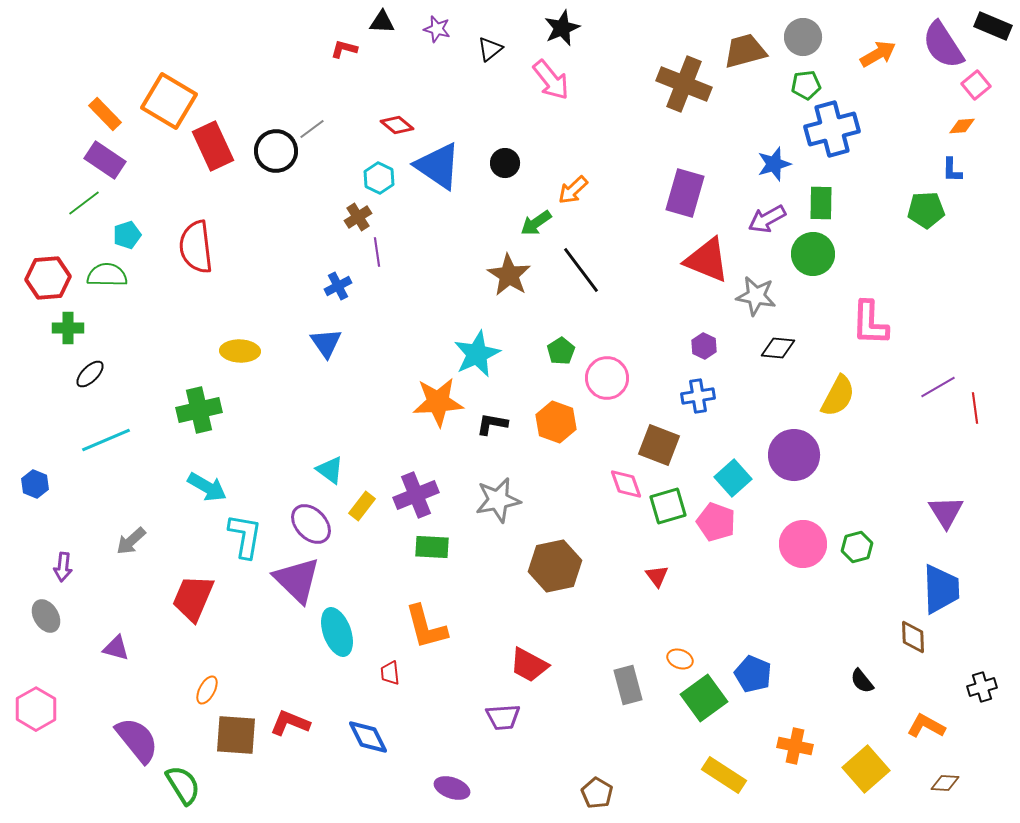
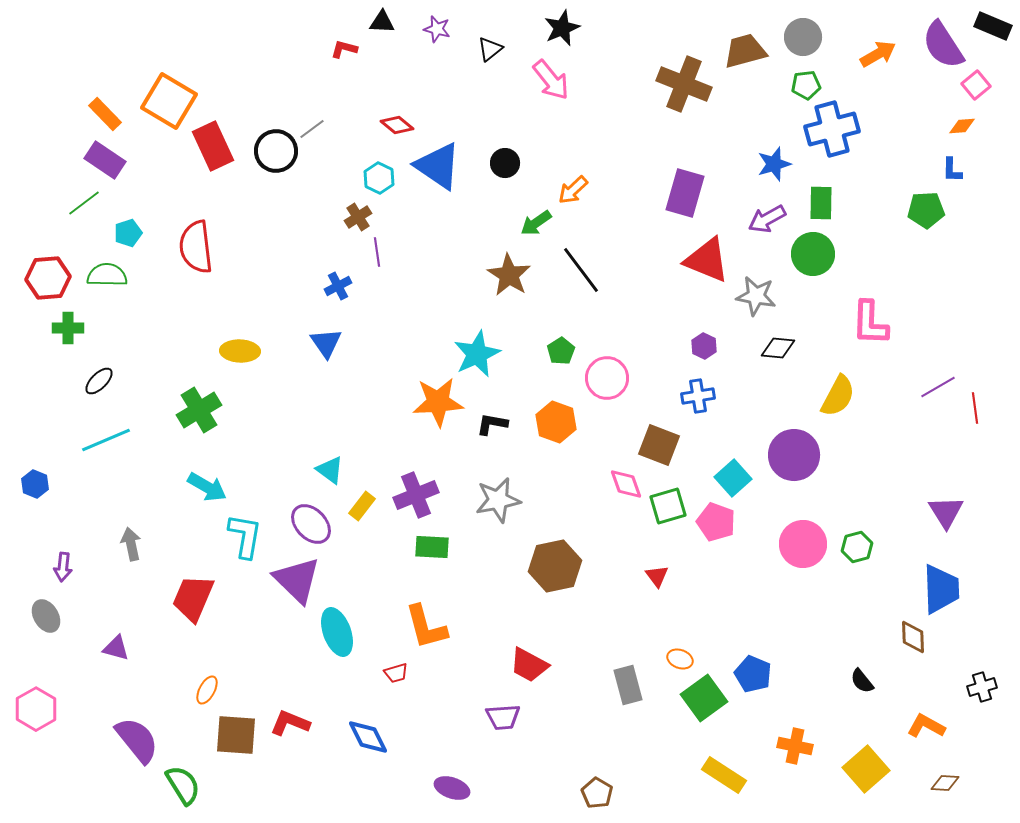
cyan pentagon at (127, 235): moved 1 px right, 2 px up
black ellipse at (90, 374): moved 9 px right, 7 px down
green cross at (199, 410): rotated 18 degrees counterclockwise
gray arrow at (131, 541): moved 3 px down; rotated 120 degrees clockwise
red trapezoid at (390, 673): moved 6 px right; rotated 100 degrees counterclockwise
